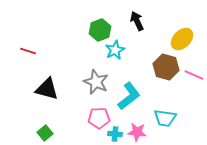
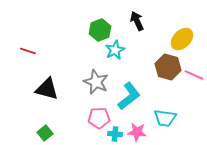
brown hexagon: moved 2 px right
